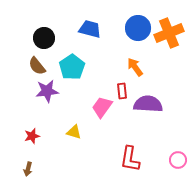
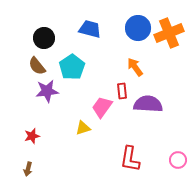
yellow triangle: moved 9 px right, 4 px up; rotated 35 degrees counterclockwise
